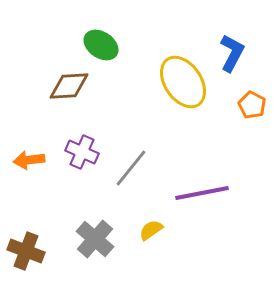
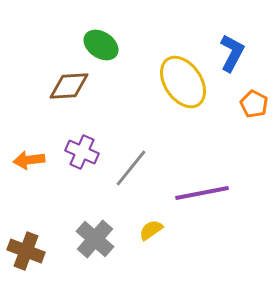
orange pentagon: moved 2 px right, 1 px up
